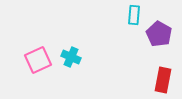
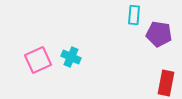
purple pentagon: rotated 20 degrees counterclockwise
red rectangle: moved 3 px right, 3 px down
